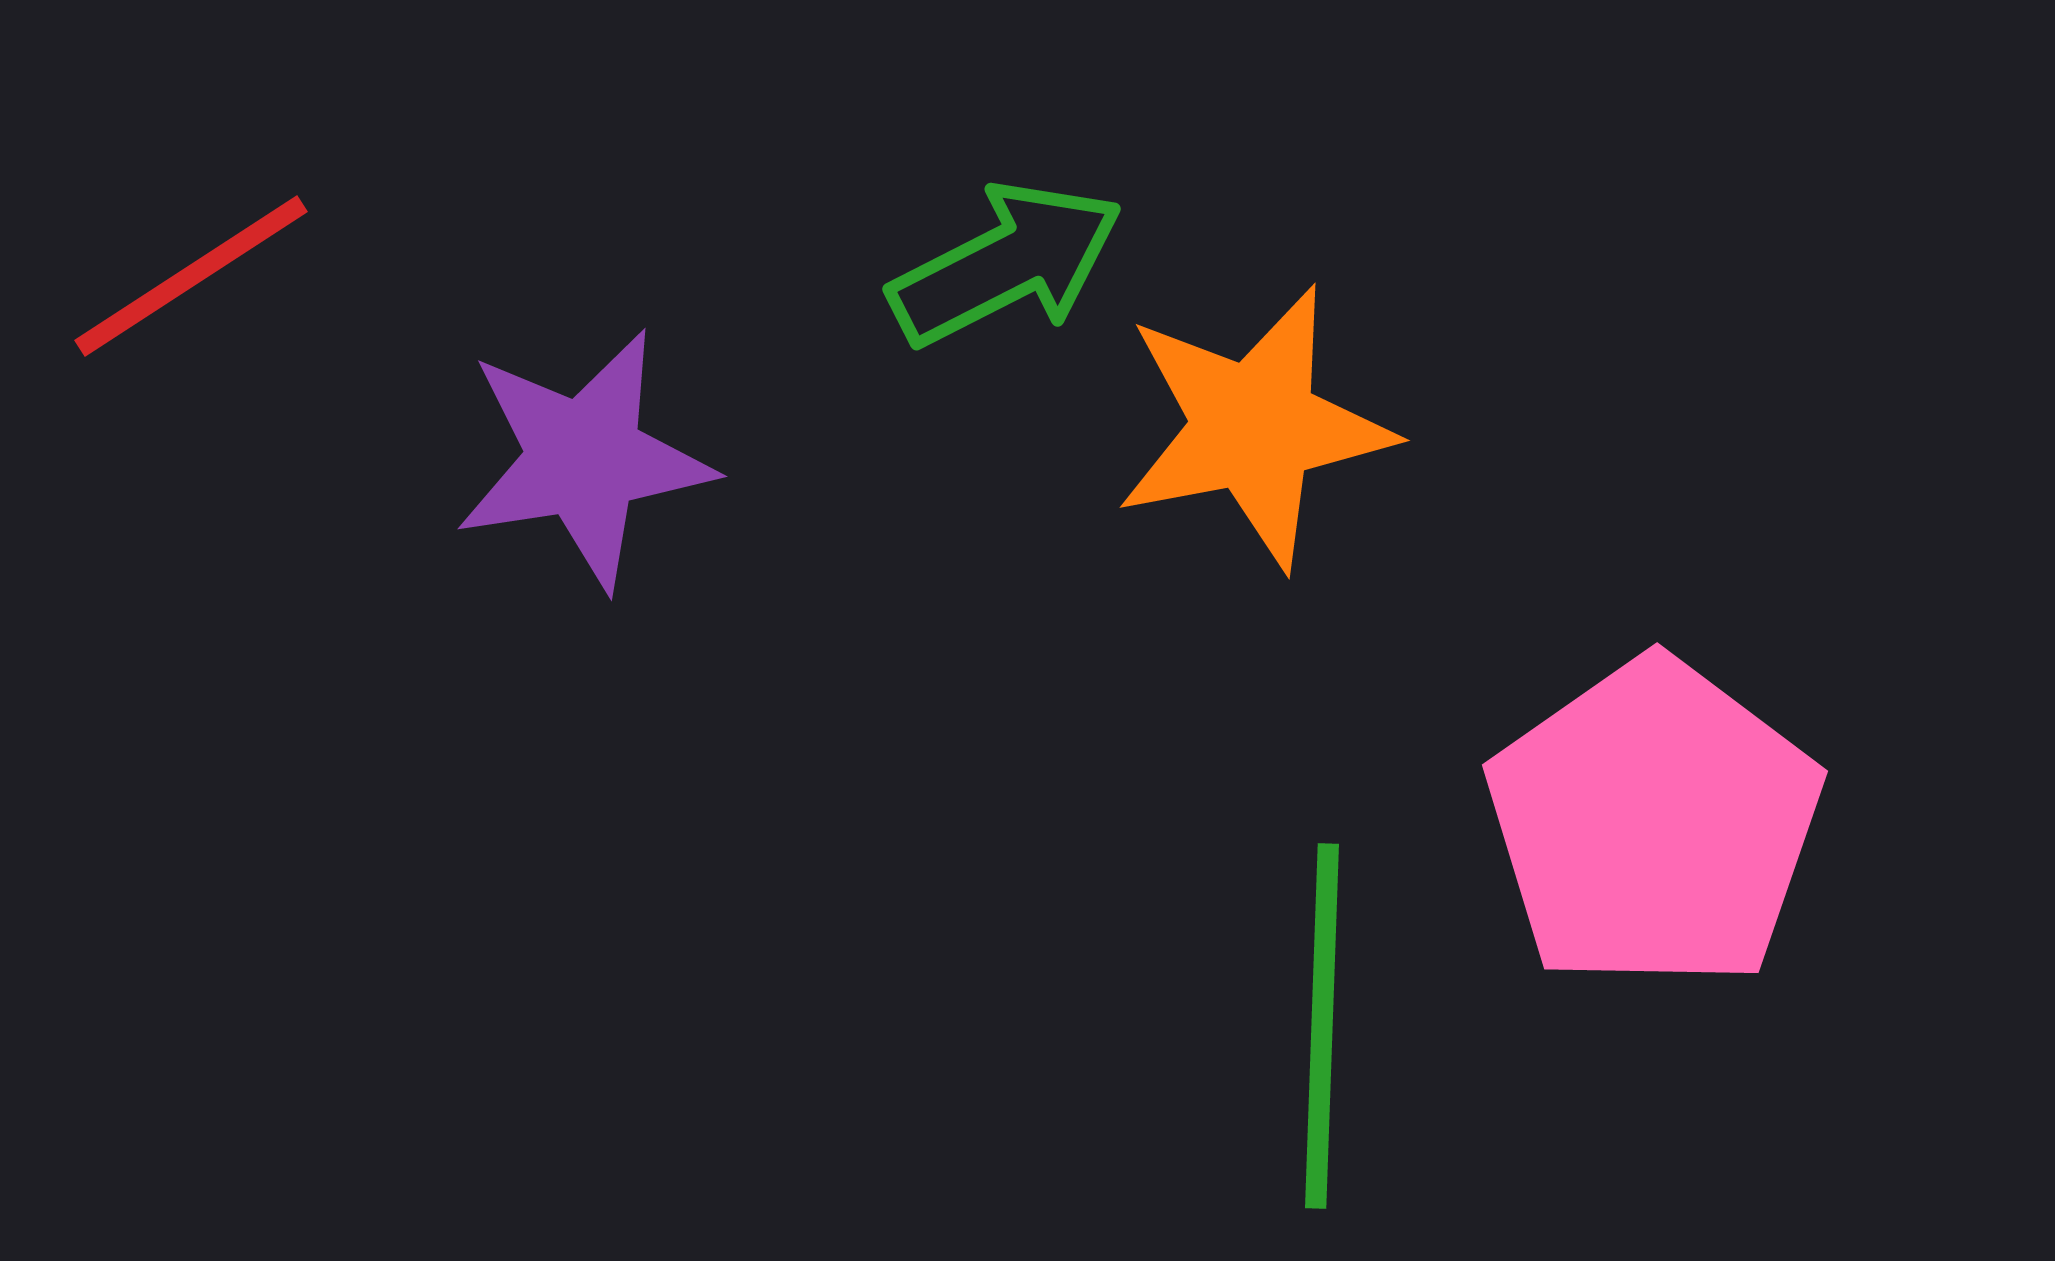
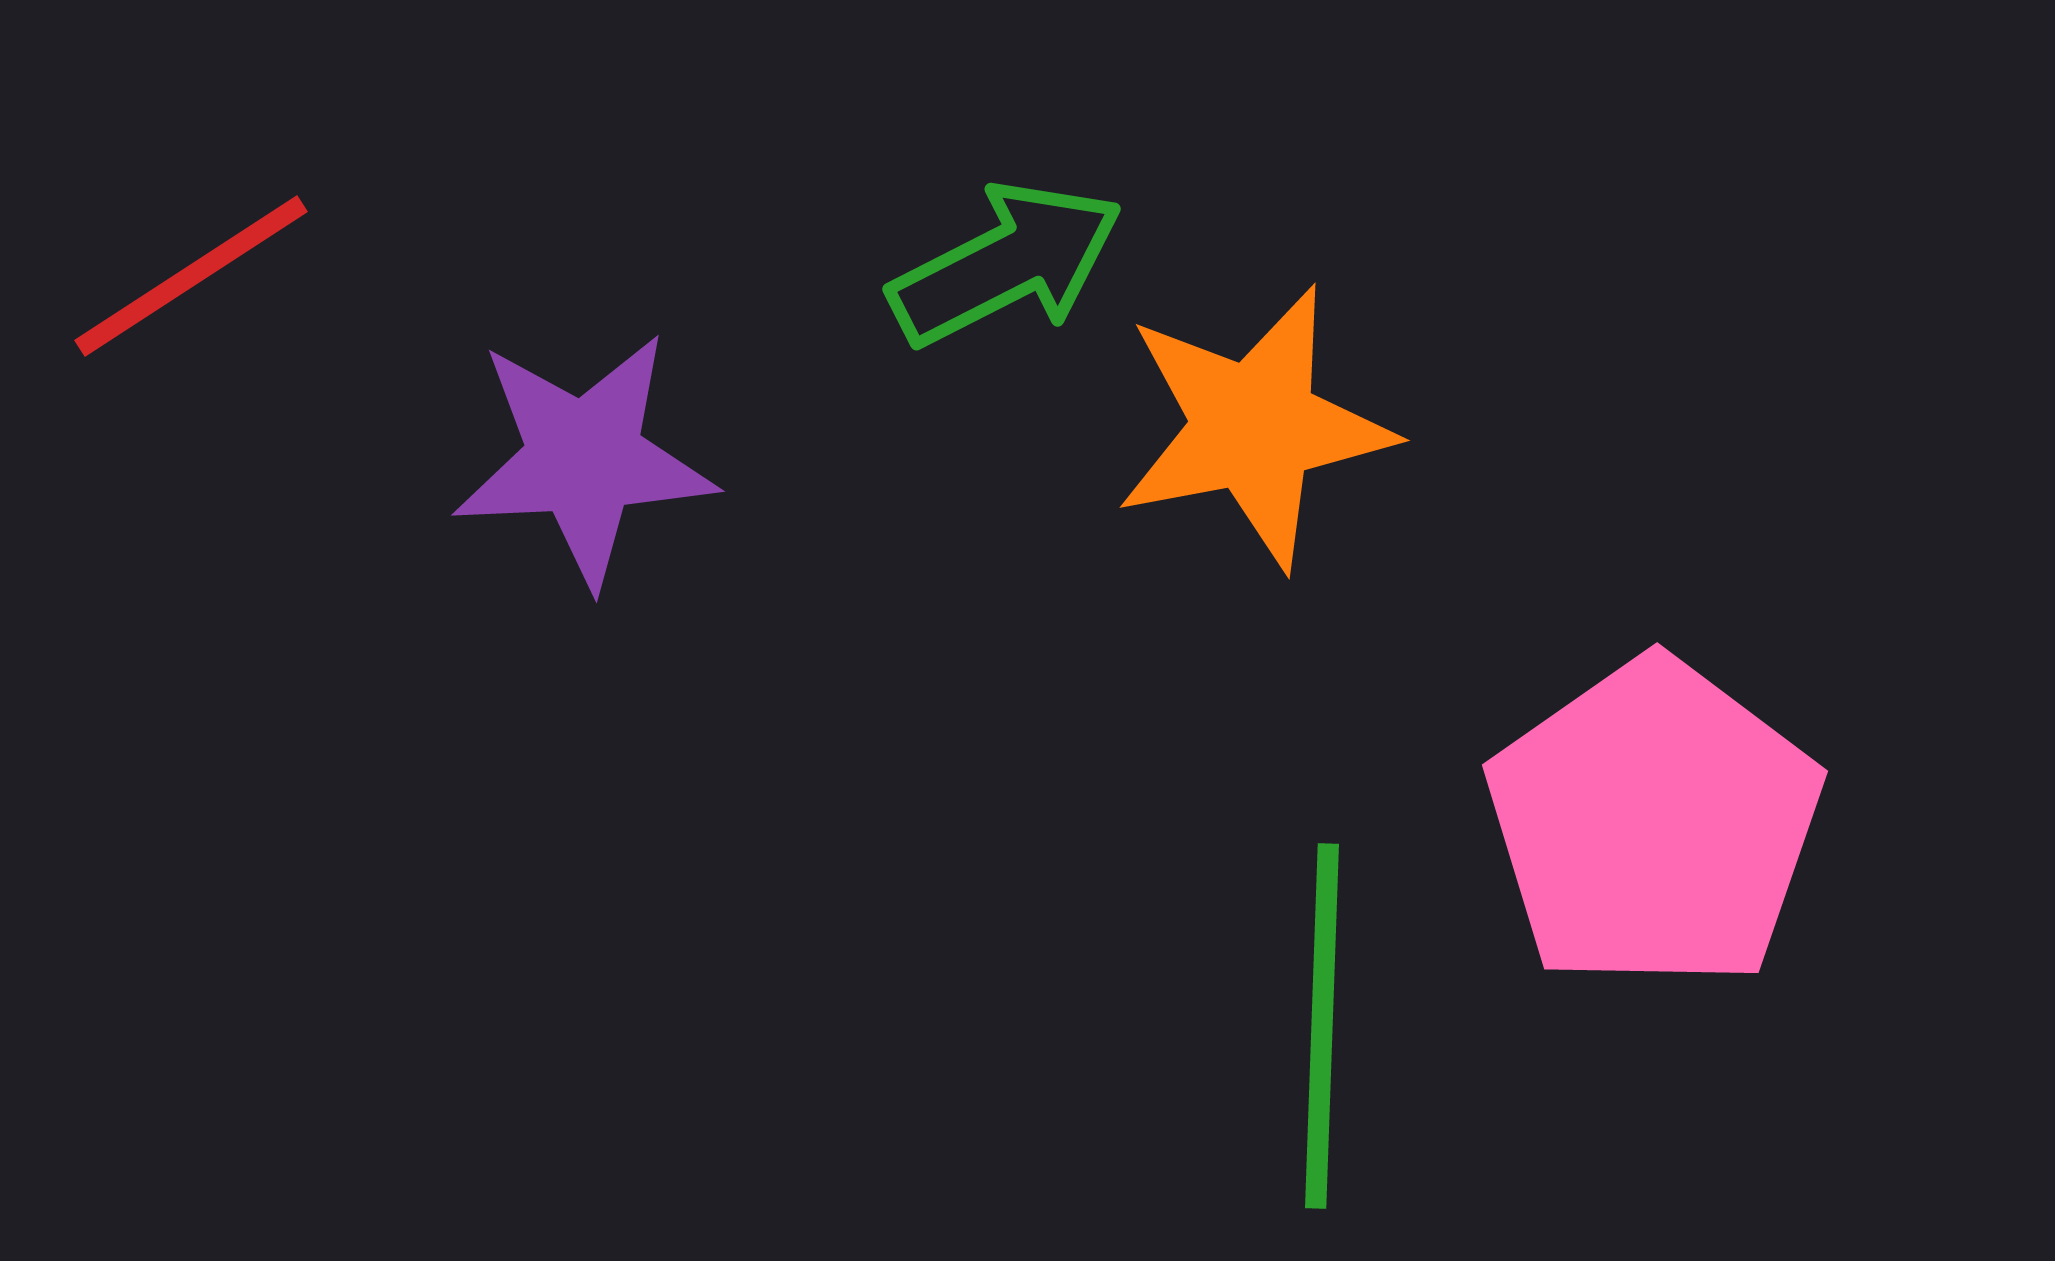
purple star: rotated 6 degrees clockwise
